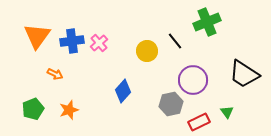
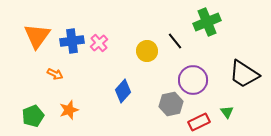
green pentagon: moved 7 px down
